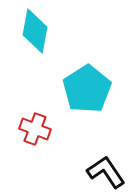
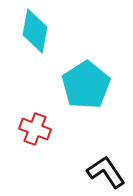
cyan pentagon: moved 1 px left, 4 px up
